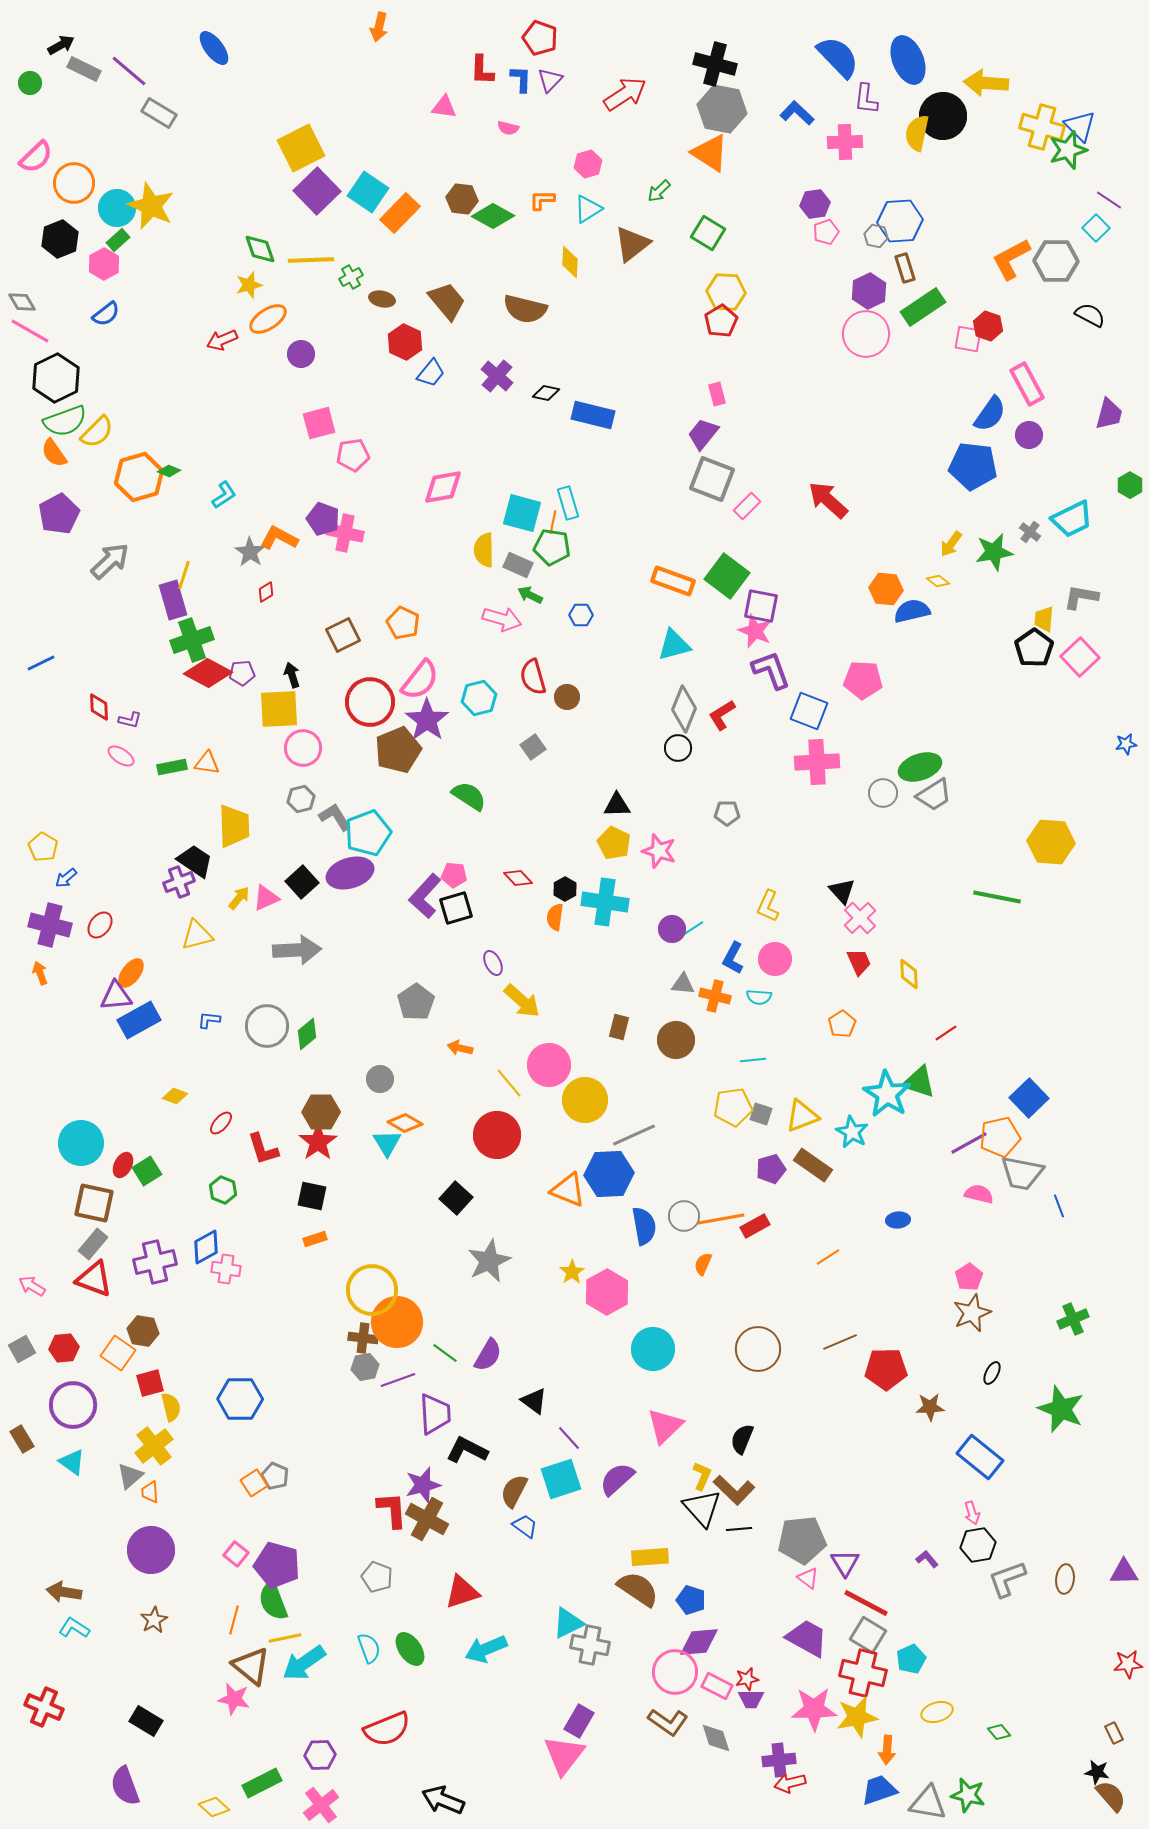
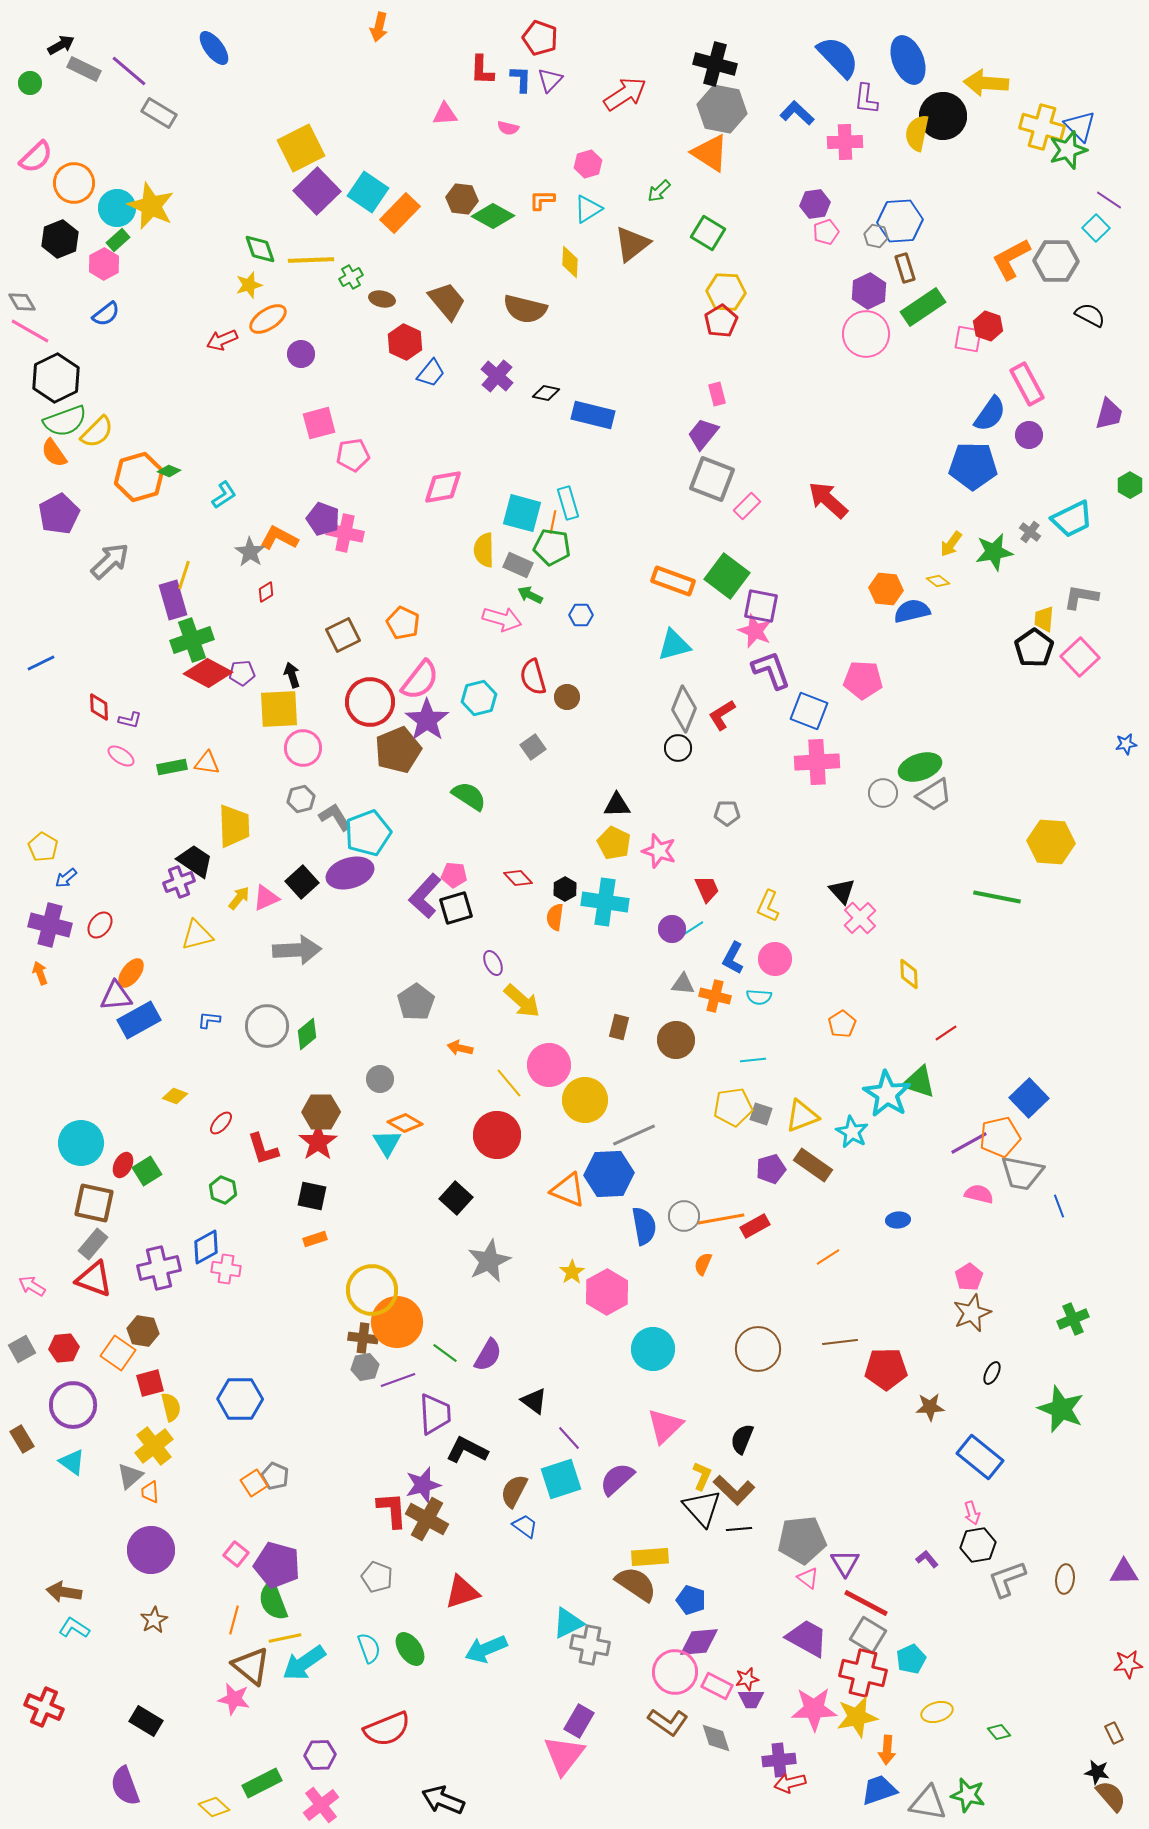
pink triangle at (444, 107): moved 1 px right, 7 px down; rotated 12 degrees counterclockwise
blue pentagon at (973, 466): rotated 6 degrees counterclockwise
red trapezoid at (859, 962): moved 152 px left, 73 px up
purple cross at (155, 1262): moved 4 px right, 6 px down
brown line at (840, 1342): rotated 16 degrees clockwise
brown semicircle at (638, 1589): moved 2 px left, 5 px up
